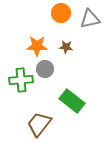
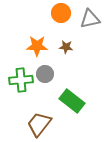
gray circle: moved 5 px down
